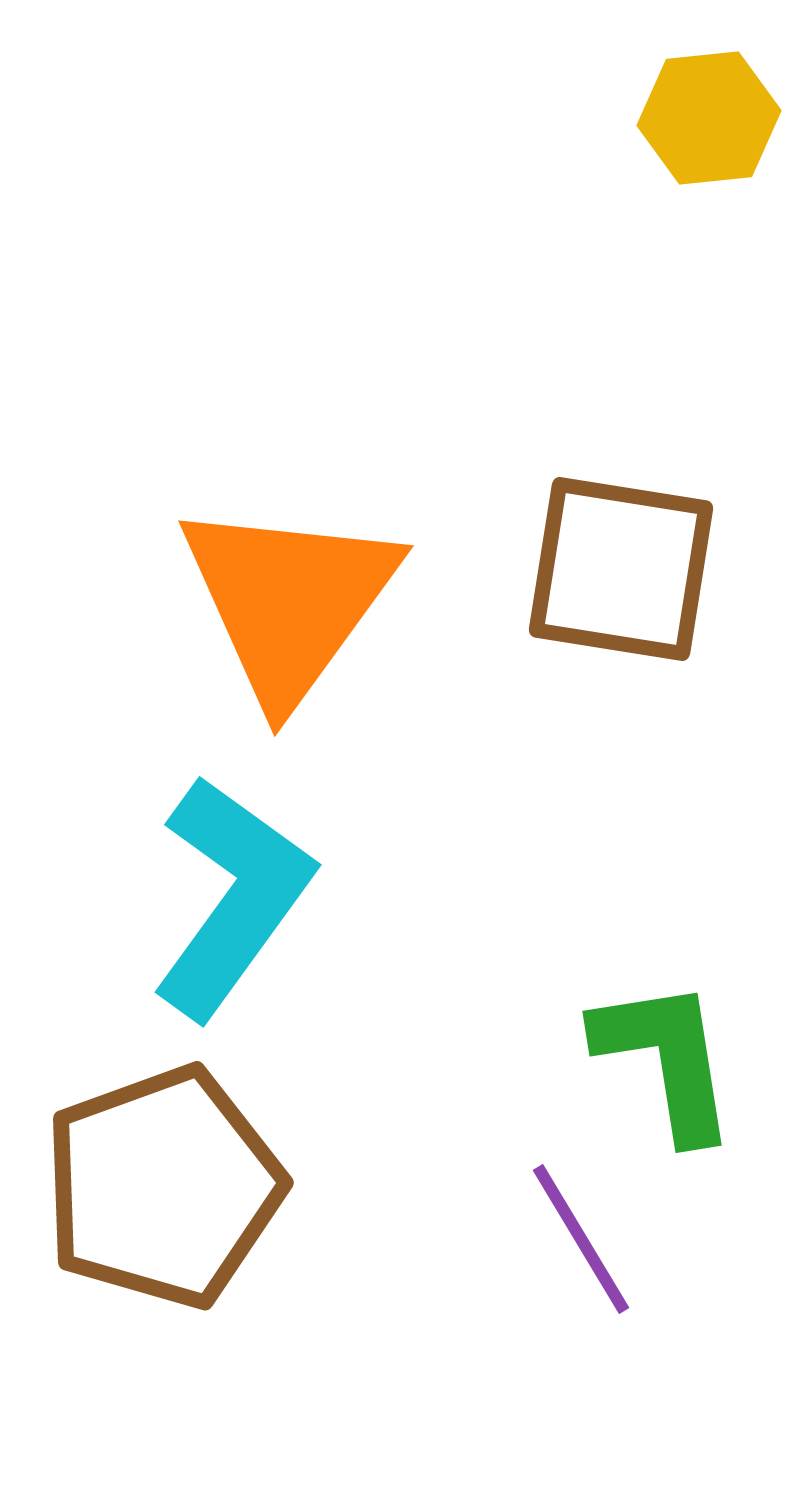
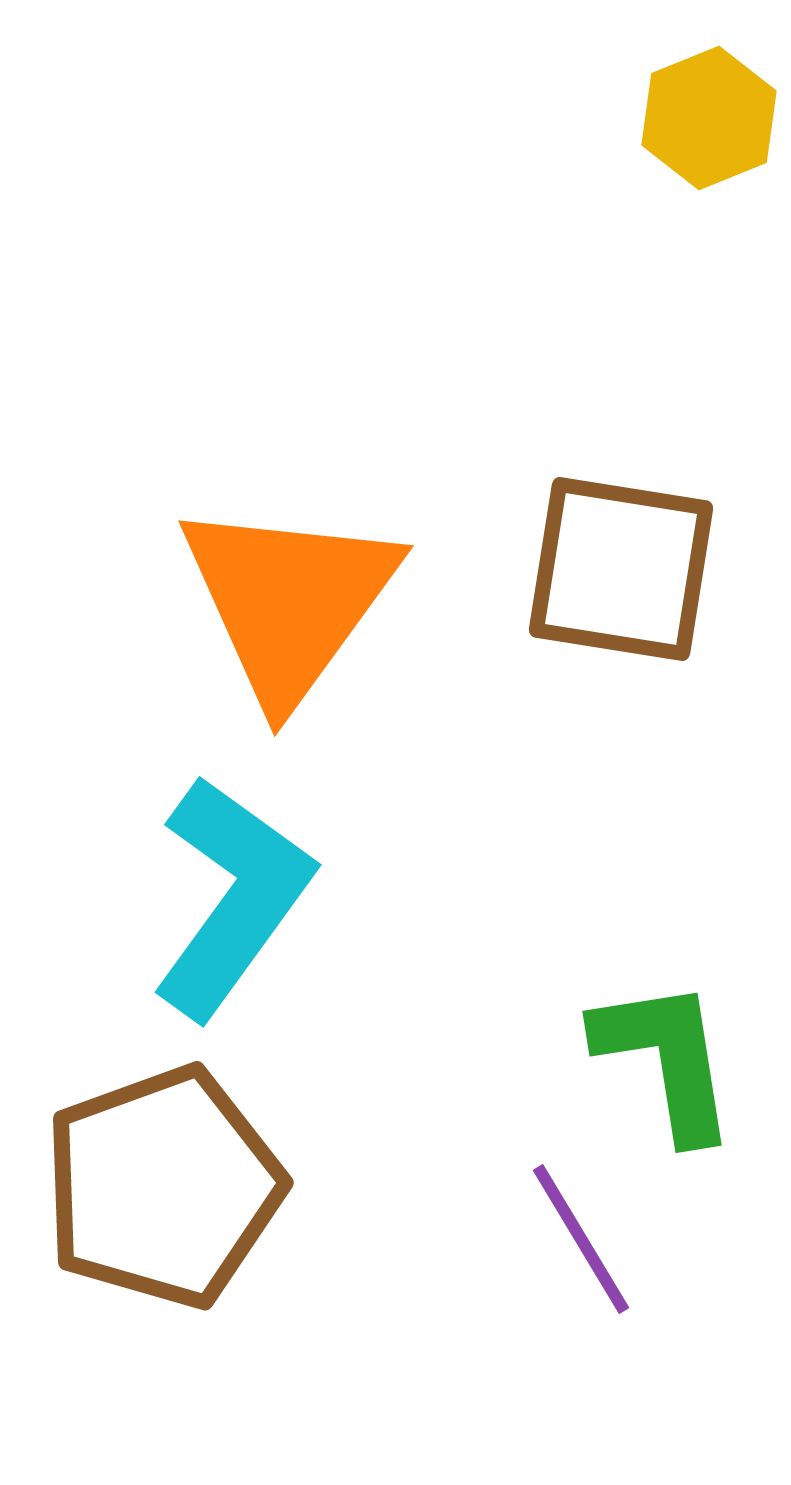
yellow hexagon: rotated 16 degrees counterclockwise
